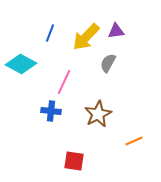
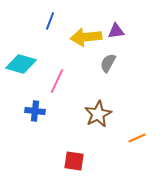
blue line: moved 12 px up
yellow arrow: rotated 40 degrees clockwise
cyan diamond: rotated 12 degrees counterclockwise
pink line: moved 7 px left, 1 px up
blue cross: moved 16 px left
orange line: moved 3 px right, 3 px up
